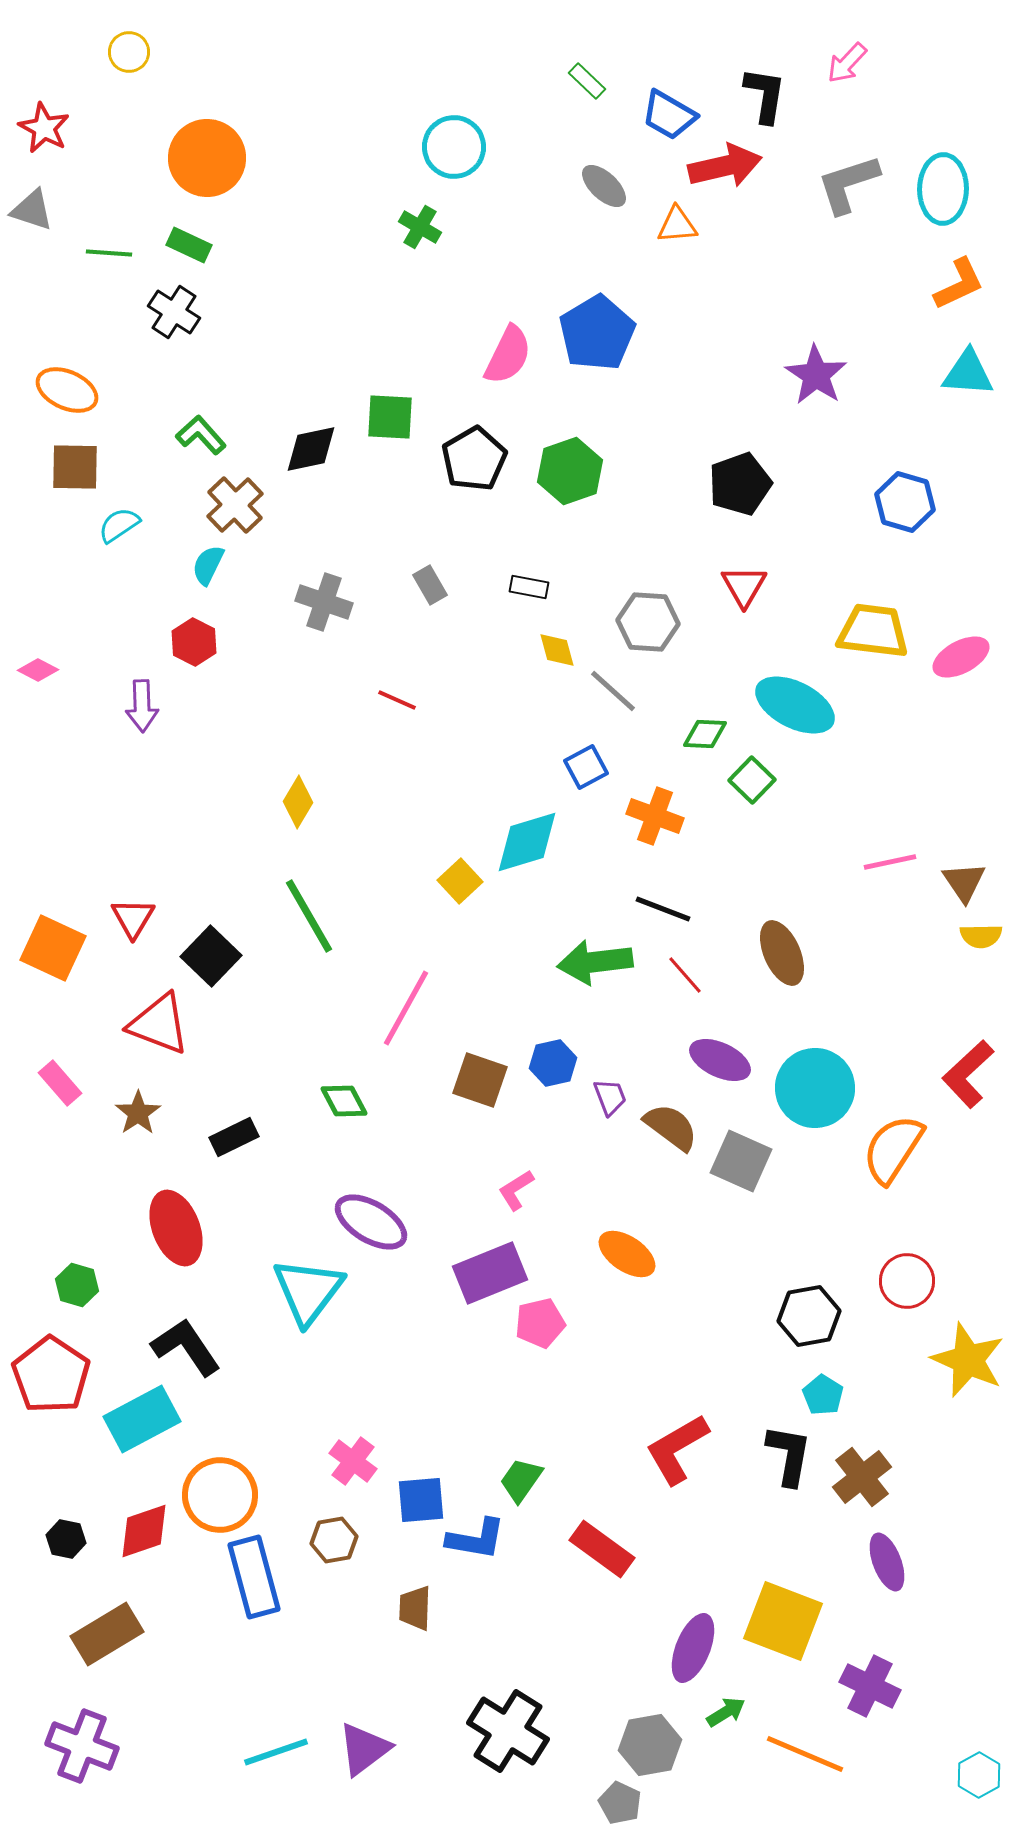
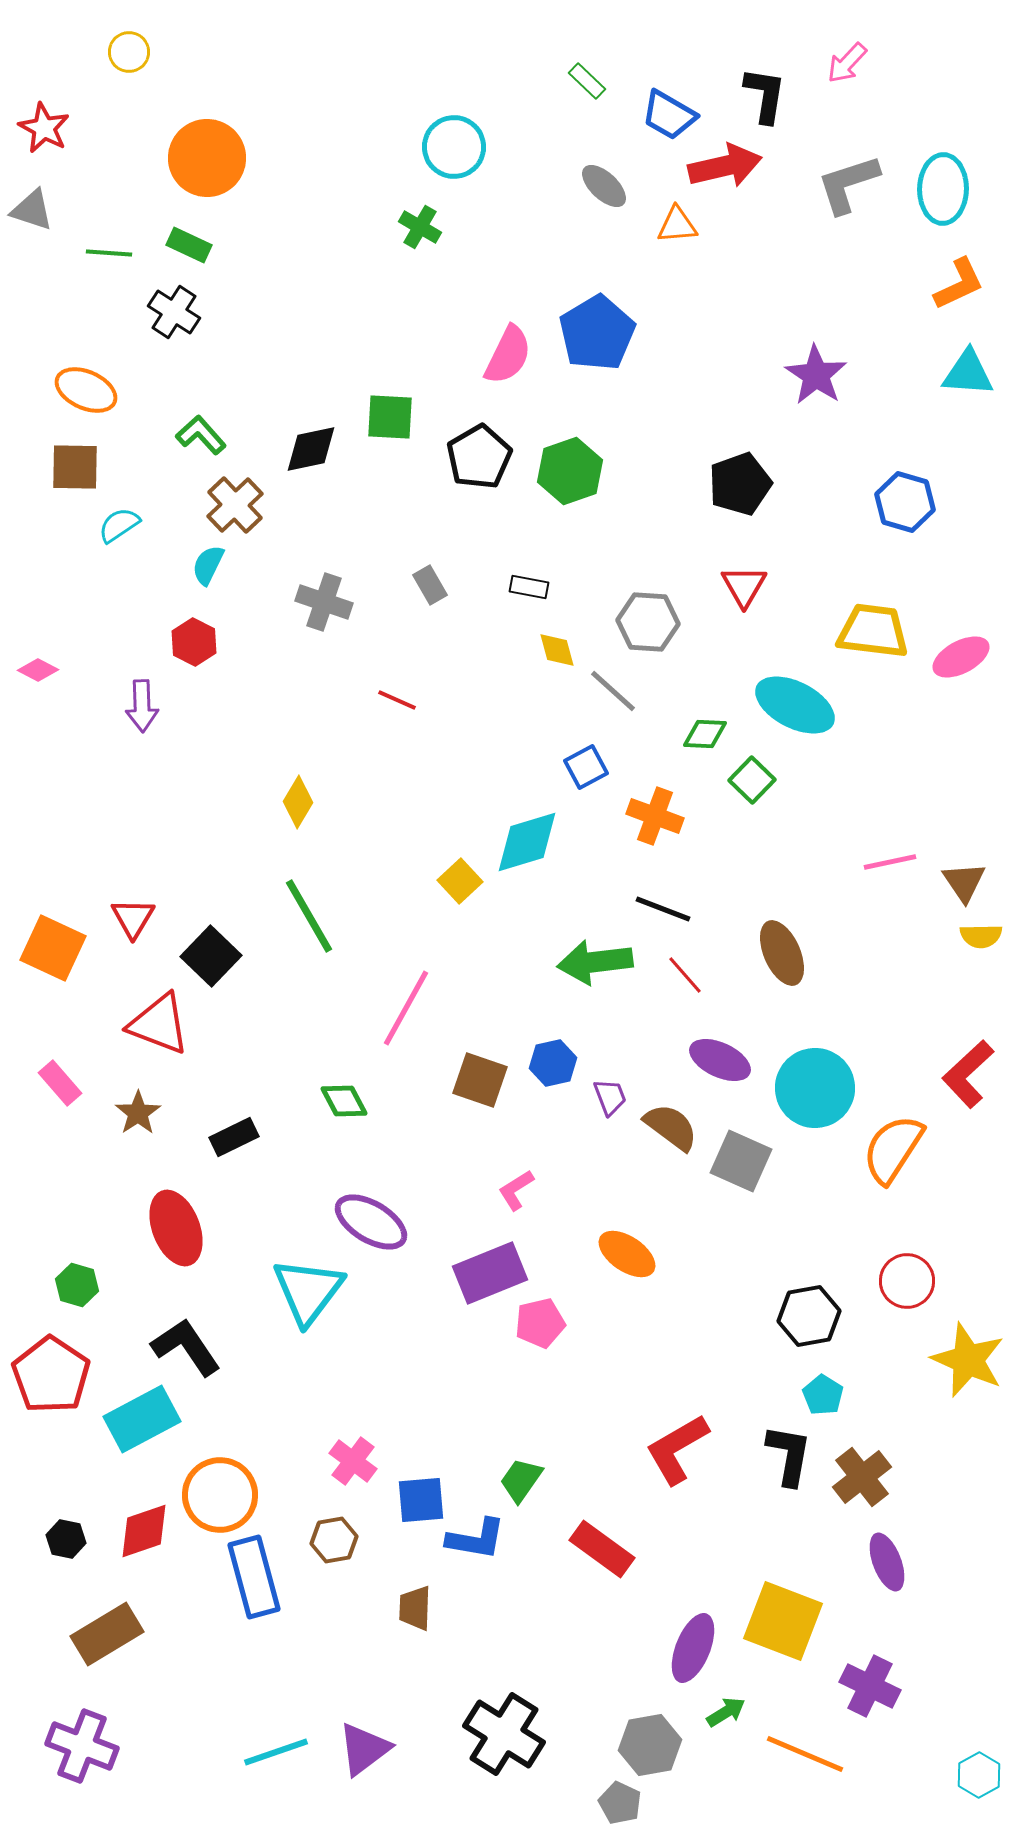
orange ellipse at (67, 390): moved 19 px right
black pentagon at (474, 459): moved 5 px right, 2 px up
black cross at (508, 1731): moved 4 px left, 3 px down
